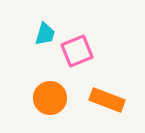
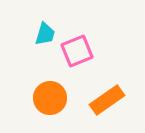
orange rectangle: rotated 56 degrees counterclockwise
